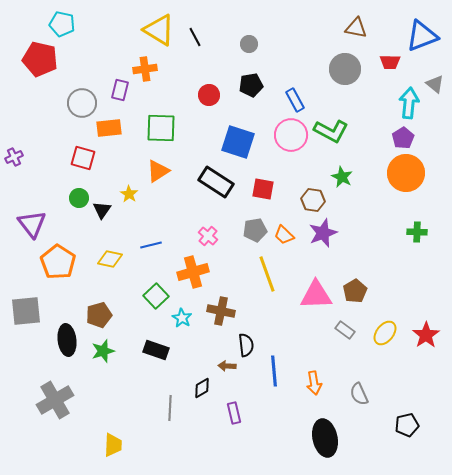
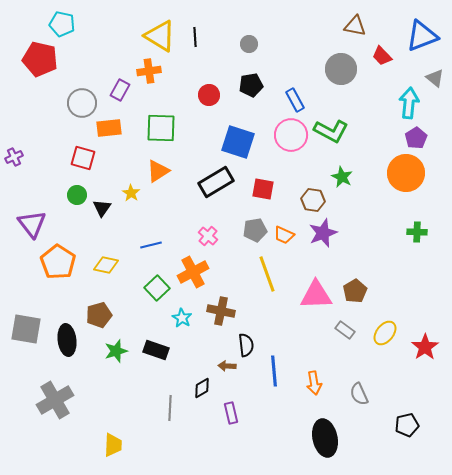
brown triangle at (356, 28): moved 1 px left, 2 px up
yellow triangle at (159, 30): moved 1 px right, 6 px down
black line at (195, 37): rotated 24 degrees clockwise
red trapezoid at (390, 62): moved 8 px left, 6 px up; rotated 45 degrees clockwise
orange cross at (145, 69): moved 4 px right, 2 px down
gray circle at (345, 69): moved 4 px left
gray triangle at (435, 84): moved 6 px up
purple rectangle at (120, 90): rotated 15 degrees clockwise
purple pentagon at (403, 138): moved 13 px right
black rectangle at (216, 182): rotated 64 degrees counterclockwise
yellow star at (129, 194): moved 2 px right, 1 px up
green circle at (79, 198): moved 2 px left, 3 px up
black triangle at (102, 210): moved 2 px up
orange trapezoid at (284, 235): rotated 20 degrees counterclockwise
yellow diamond at (110, 259): moved 4 px left, 6 px down
orange cross at (193, 272): rotated 12 degrees counterclockwise
green square at (156, 296): moved 1 px right, 8 px up
gray square at (26, 311): moved 18 px down; rotated 16 degrees clockwise
red star at (426, 335): moved 1 px left, 12 px down
green star at (103, 351): moved 13 px right
purple rectangle at (234, 413): moved 3 px left
